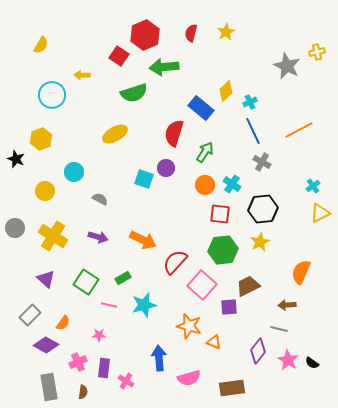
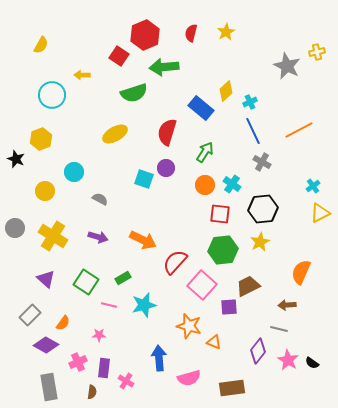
red semicircle at (174, 133): moved 7 px left, 1 px up
brown semicircle at (83, 392): moved 9 px right
